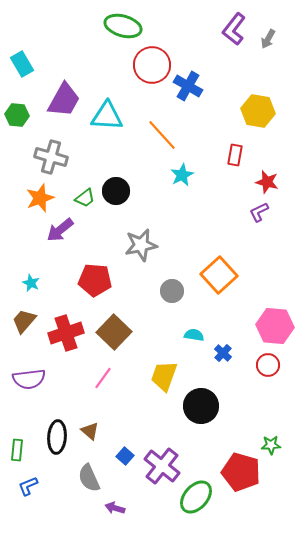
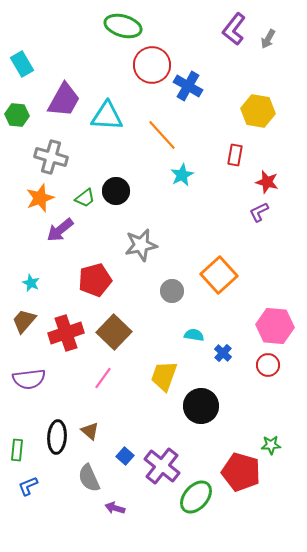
red pentagon at (95, 280): rotated 20 degrees counterclockwise
